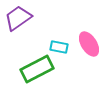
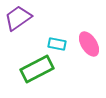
cyan rectangle: moved 2 px left, 3 px up
